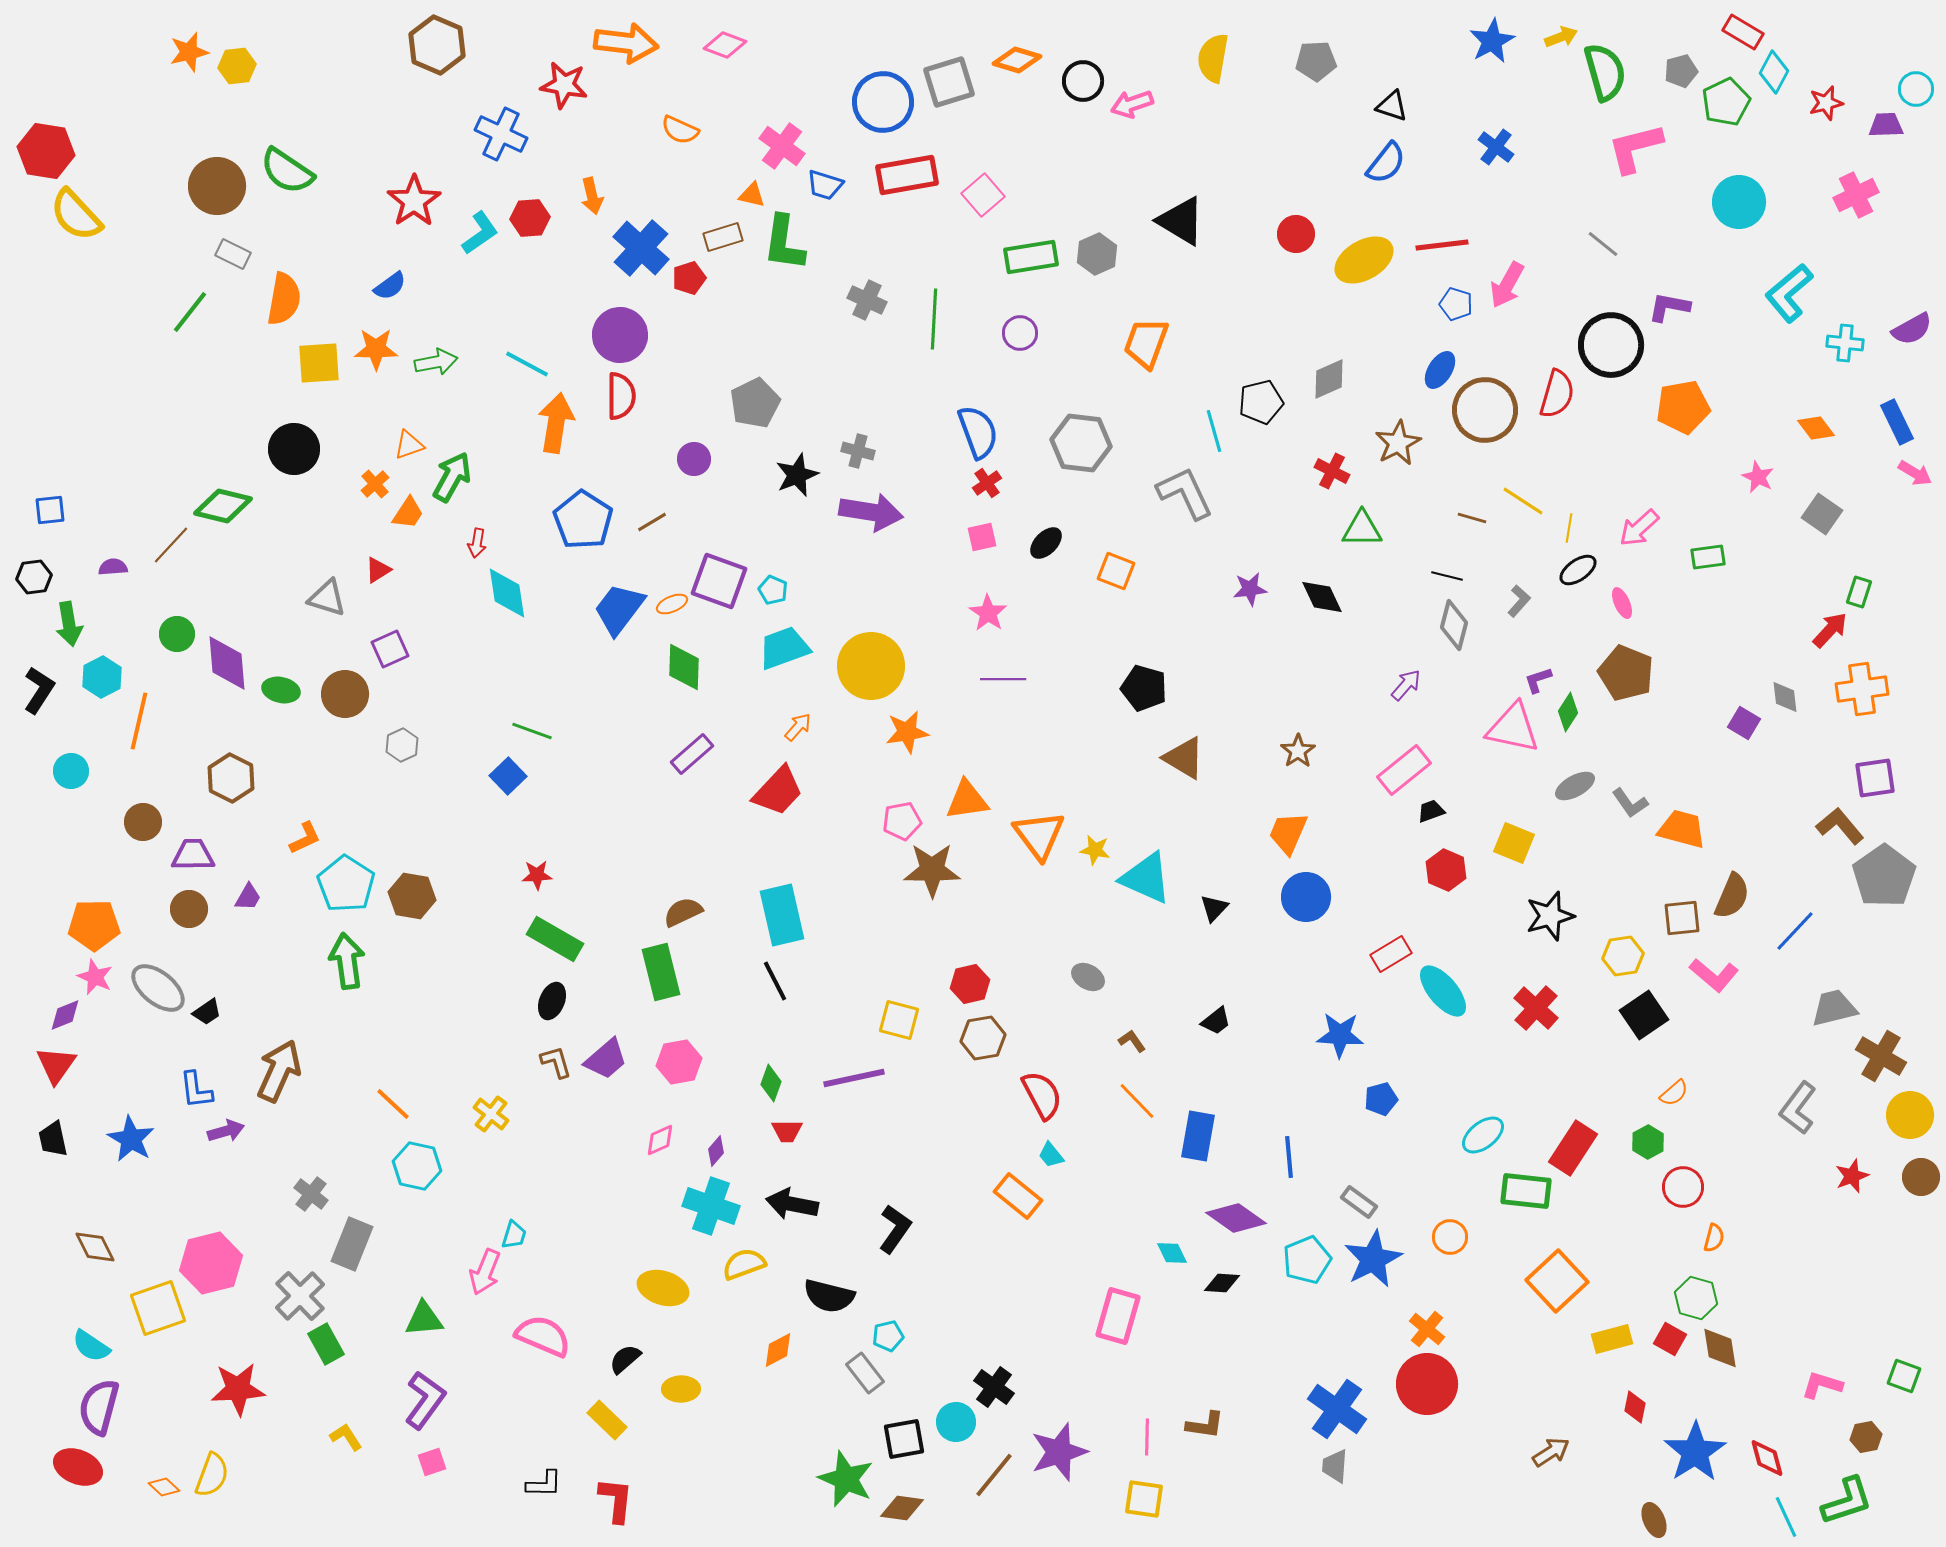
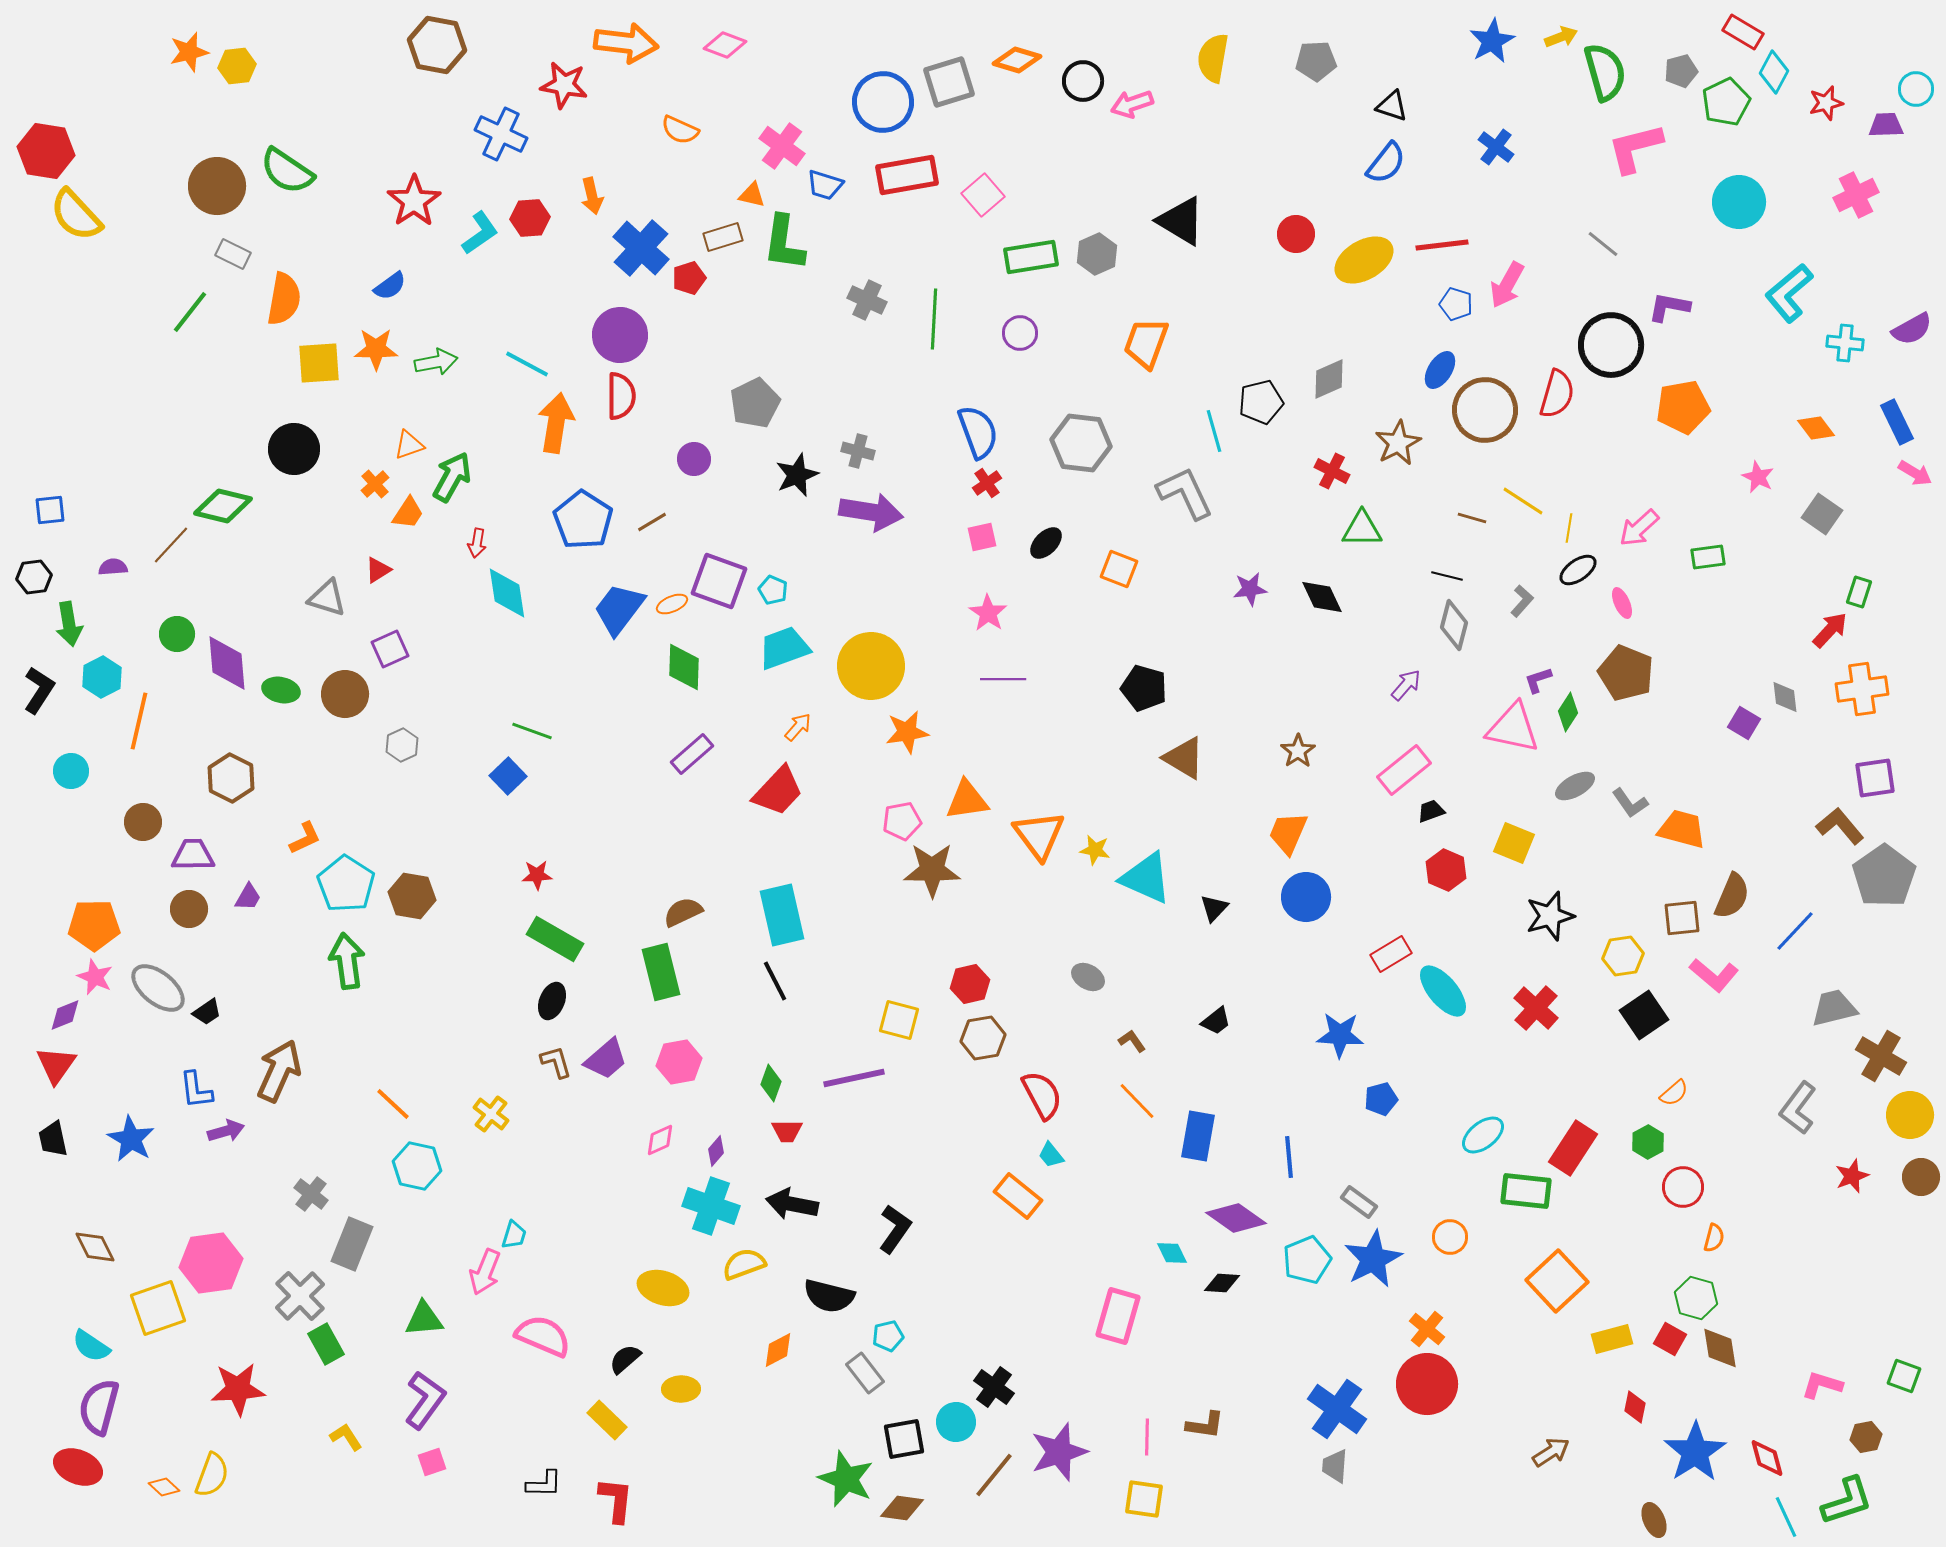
brown hexagon at (437, 45): rotated 12 degrees counterclockwise
orange square at (1116, 571): moved 3 px right, 2 px up
gray L-shape at (1519, 601): moved 3 px right
pink hexagon at (211, 1263): rotated 6 degrees clockwise
